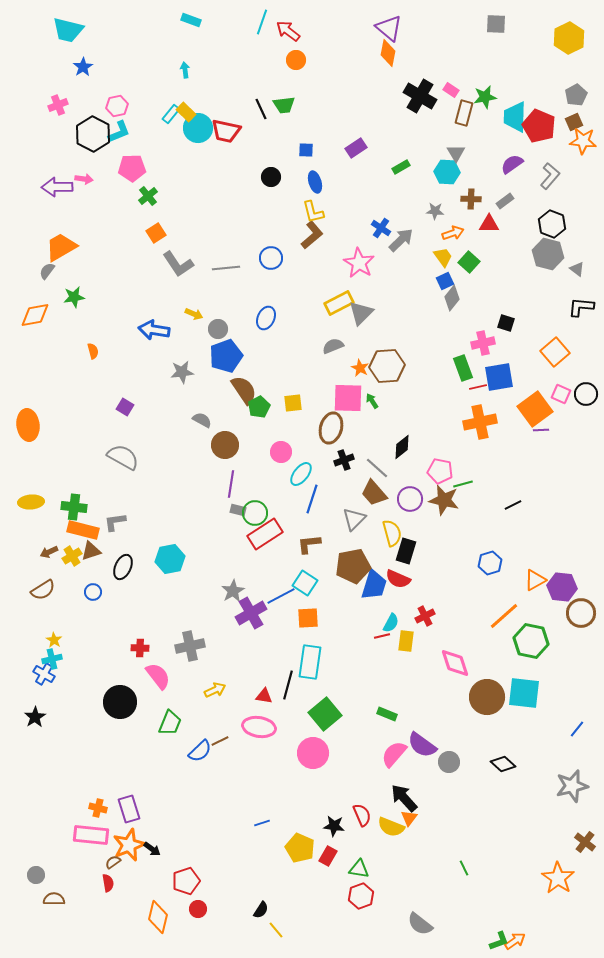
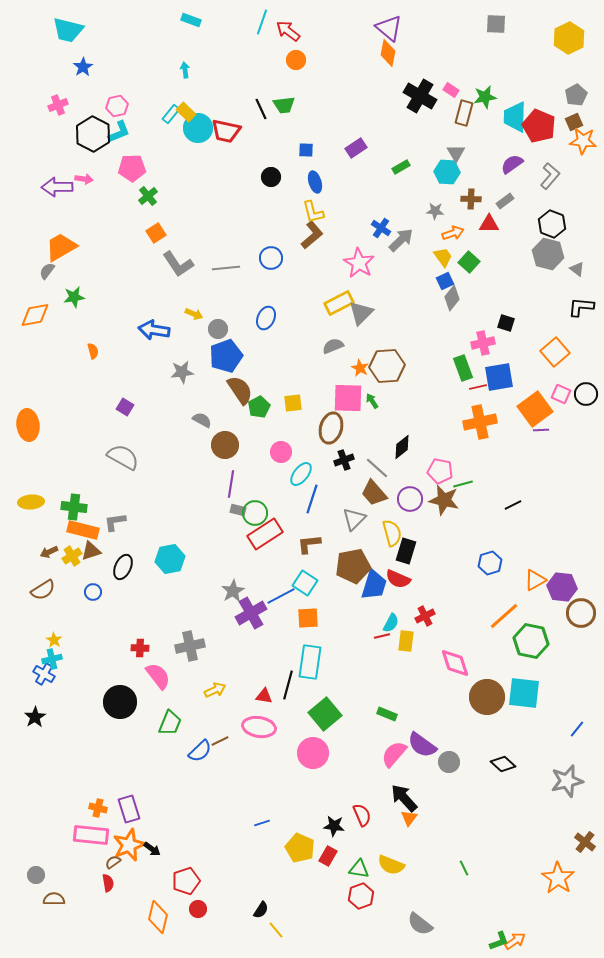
brown semicircle at (244, 390): moved 4 px left
gray star at (572, 786): moved 5 px left, 5 px up
yellow semicircle at (391, 827): moved 38 px down
